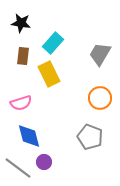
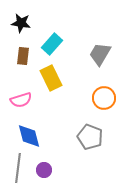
cyan rectangle: moved 1 px left, 1 px down
yellow rectangle: moved 2 px right, 4 px down
orange circle: moved 4 px right
pink semicircle: moved 3 px up
purple circle: moved 8 px down
gray line: rotated 60 degrees clockwise
